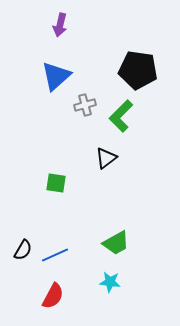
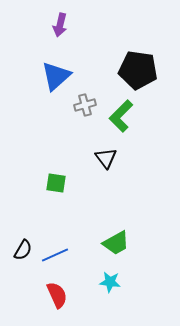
black triangle: rotated 30 degrees counterclockwise
red semicircle: moved 4 px right, 1 px up; rotated 52 degrees counterclockwise
